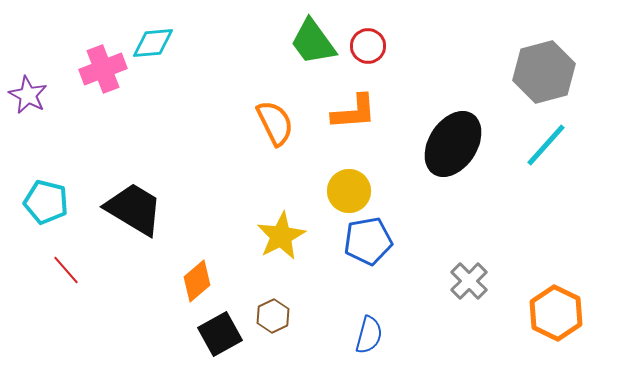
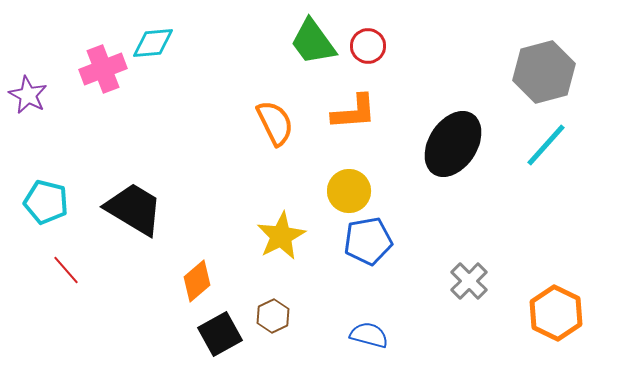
blue semicircle: rotated 90 degrees counterclockwise
